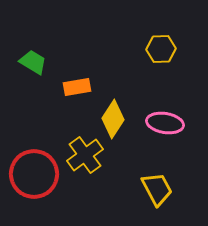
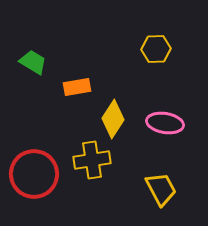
yellow hexagon: moved 5 px left
yellow cross: moved 7 px right, 5 px down; rotated 27 degrees clockwise
yellow trapezoid: moved 4 px right
